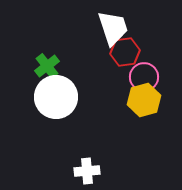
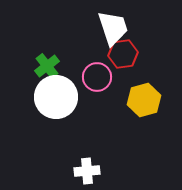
red hexagon: moved 2 px left, 2 px down
pink circle: moved 47 px left
